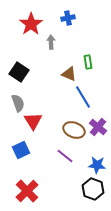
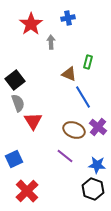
green rectangle: rotated 24 degrees clockwise
black square: moved 4 px left, 8 px down; rotated 18 degrees clockwise
blue square: moved 7 px left, 9 px down
